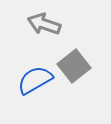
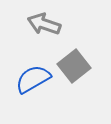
blue semicircle: moved 2 px left, 1 px up
